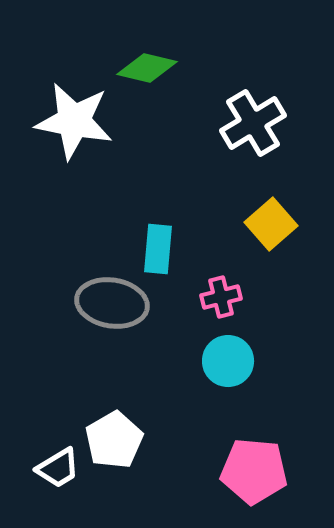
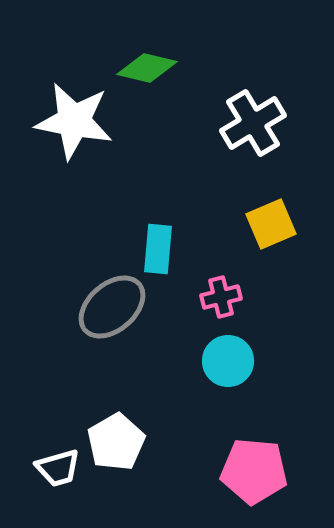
yellow square: rotated 18 degrees clockwise
gray ellipse: moved 4 px down; rotated 50 degrees counterclockwise
white pentagon: moved 2 px right, 2 px down
white trapezoid: rotated 15 degrees clockwise
